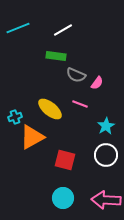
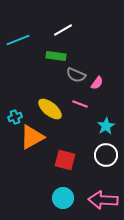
cyan line: moved 12 px down
pink arrow: moved 3 px left
